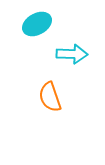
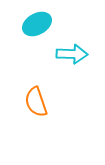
orange semicircle: moved 14 px left, 5 px down
